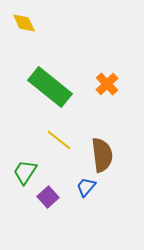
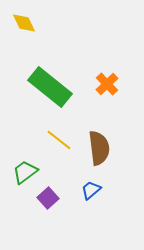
brown semicircle: moved 3 px left, 7 px up
green trapezoid: rotated 20 degrees clockwise
blue trapezoid: moved 5 px right, 3 px down; rotated 10 degrees clockwise
purple square: moved 1 px down
